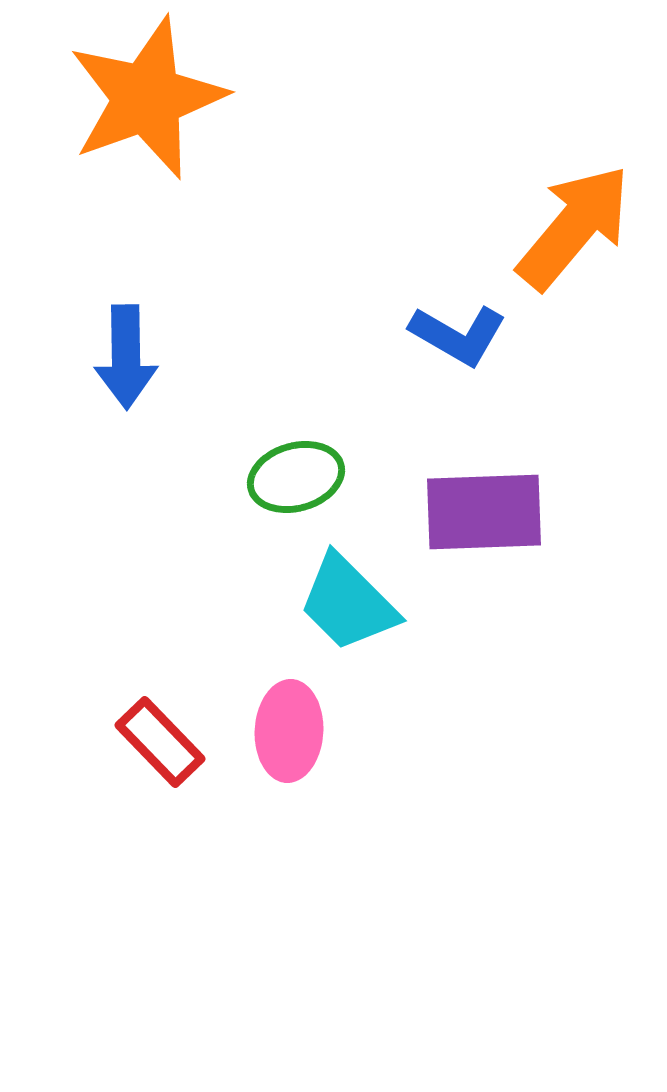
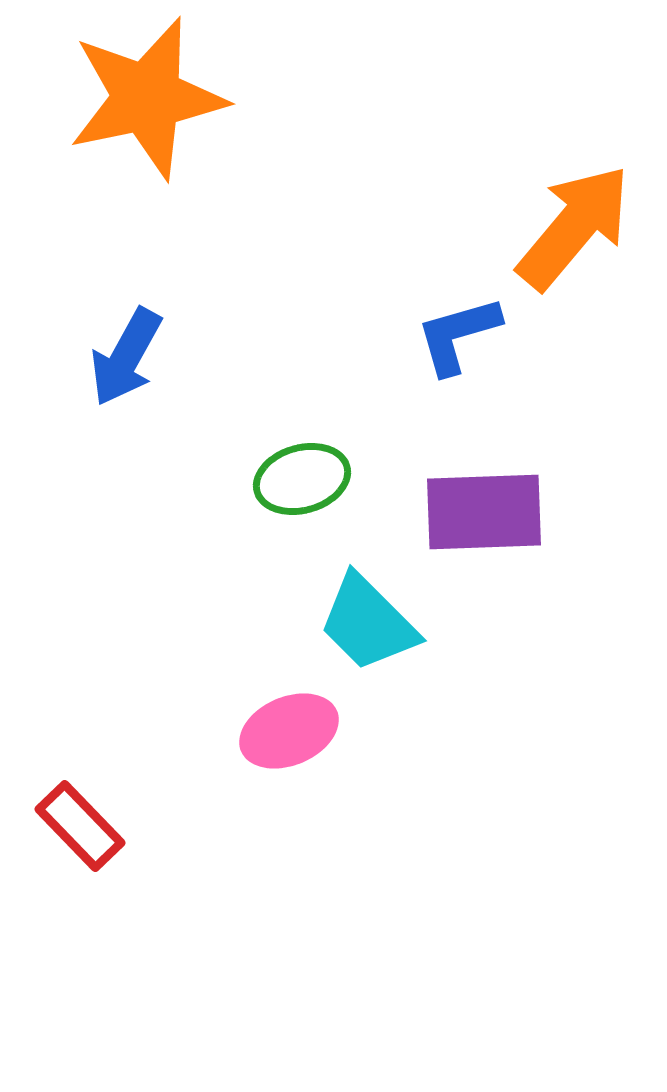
orange star: rotated 8 degrees clockwise
blue L-shape: rotated 134 degrees clockwise
blue arrow: rotated 30 degrees clockwise
green ellipse: moved 6 px right, 2 px down
cyan trapezoid: moved 20 px right, 20 px down
pink ellipse: rotated 64 degrees clockwise
red rectangle: moved 80 px left, 84 px down
